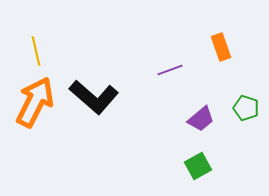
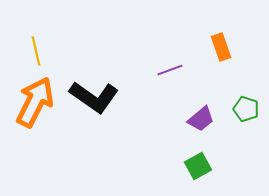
black L-shape: rotated 6 degrees counterclockwise
green pentagon: moved 1 px down
